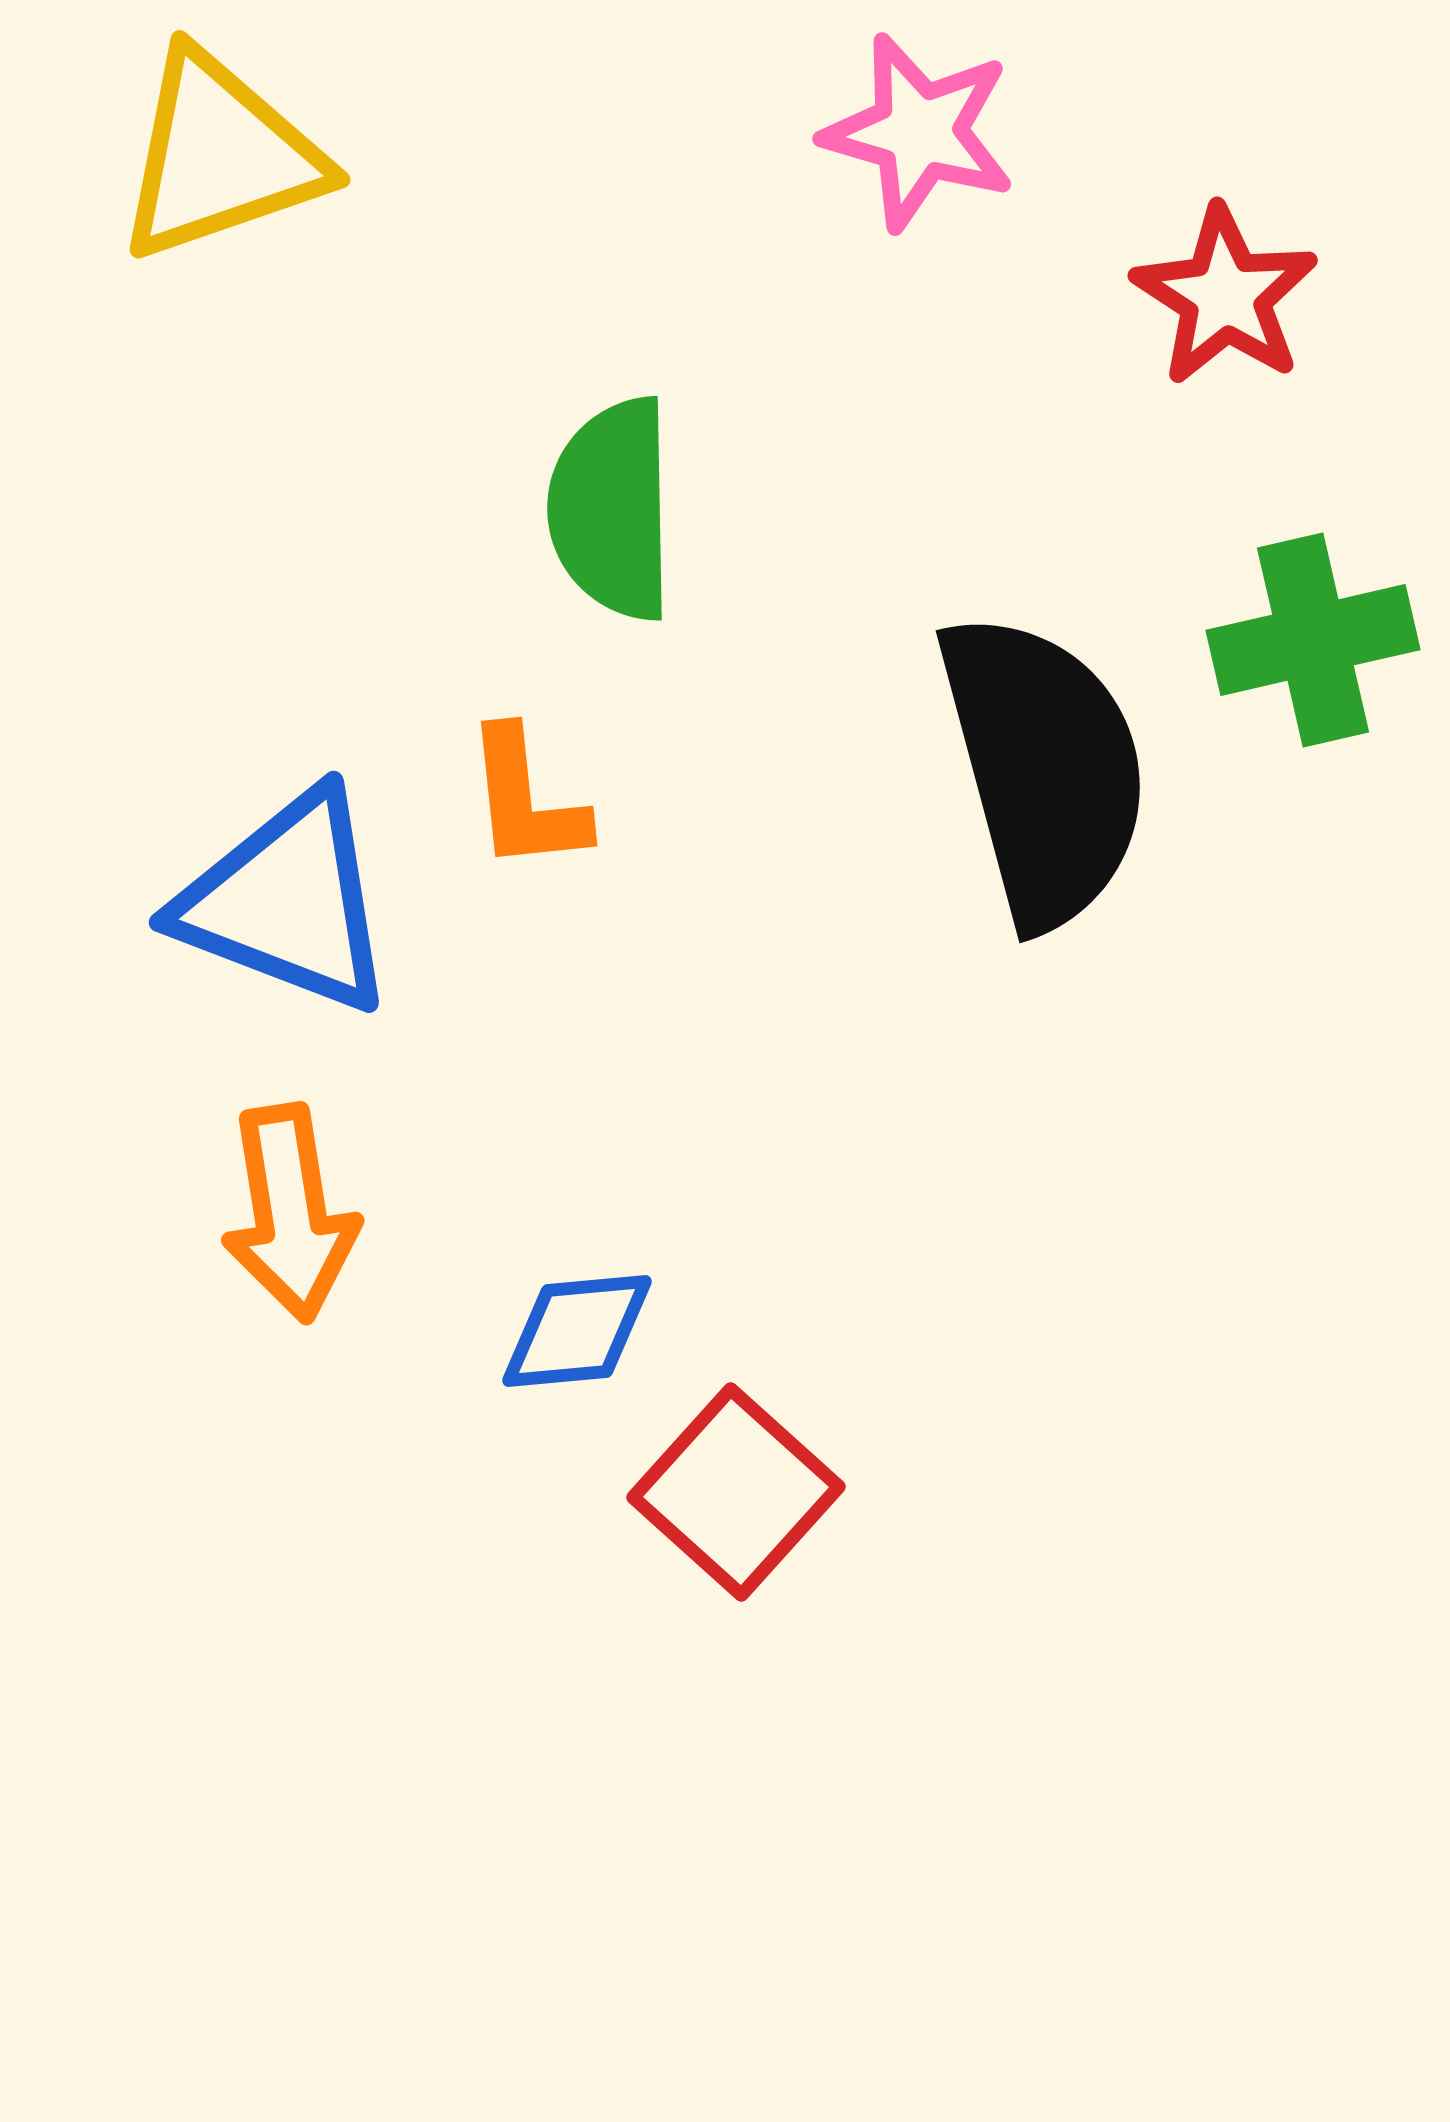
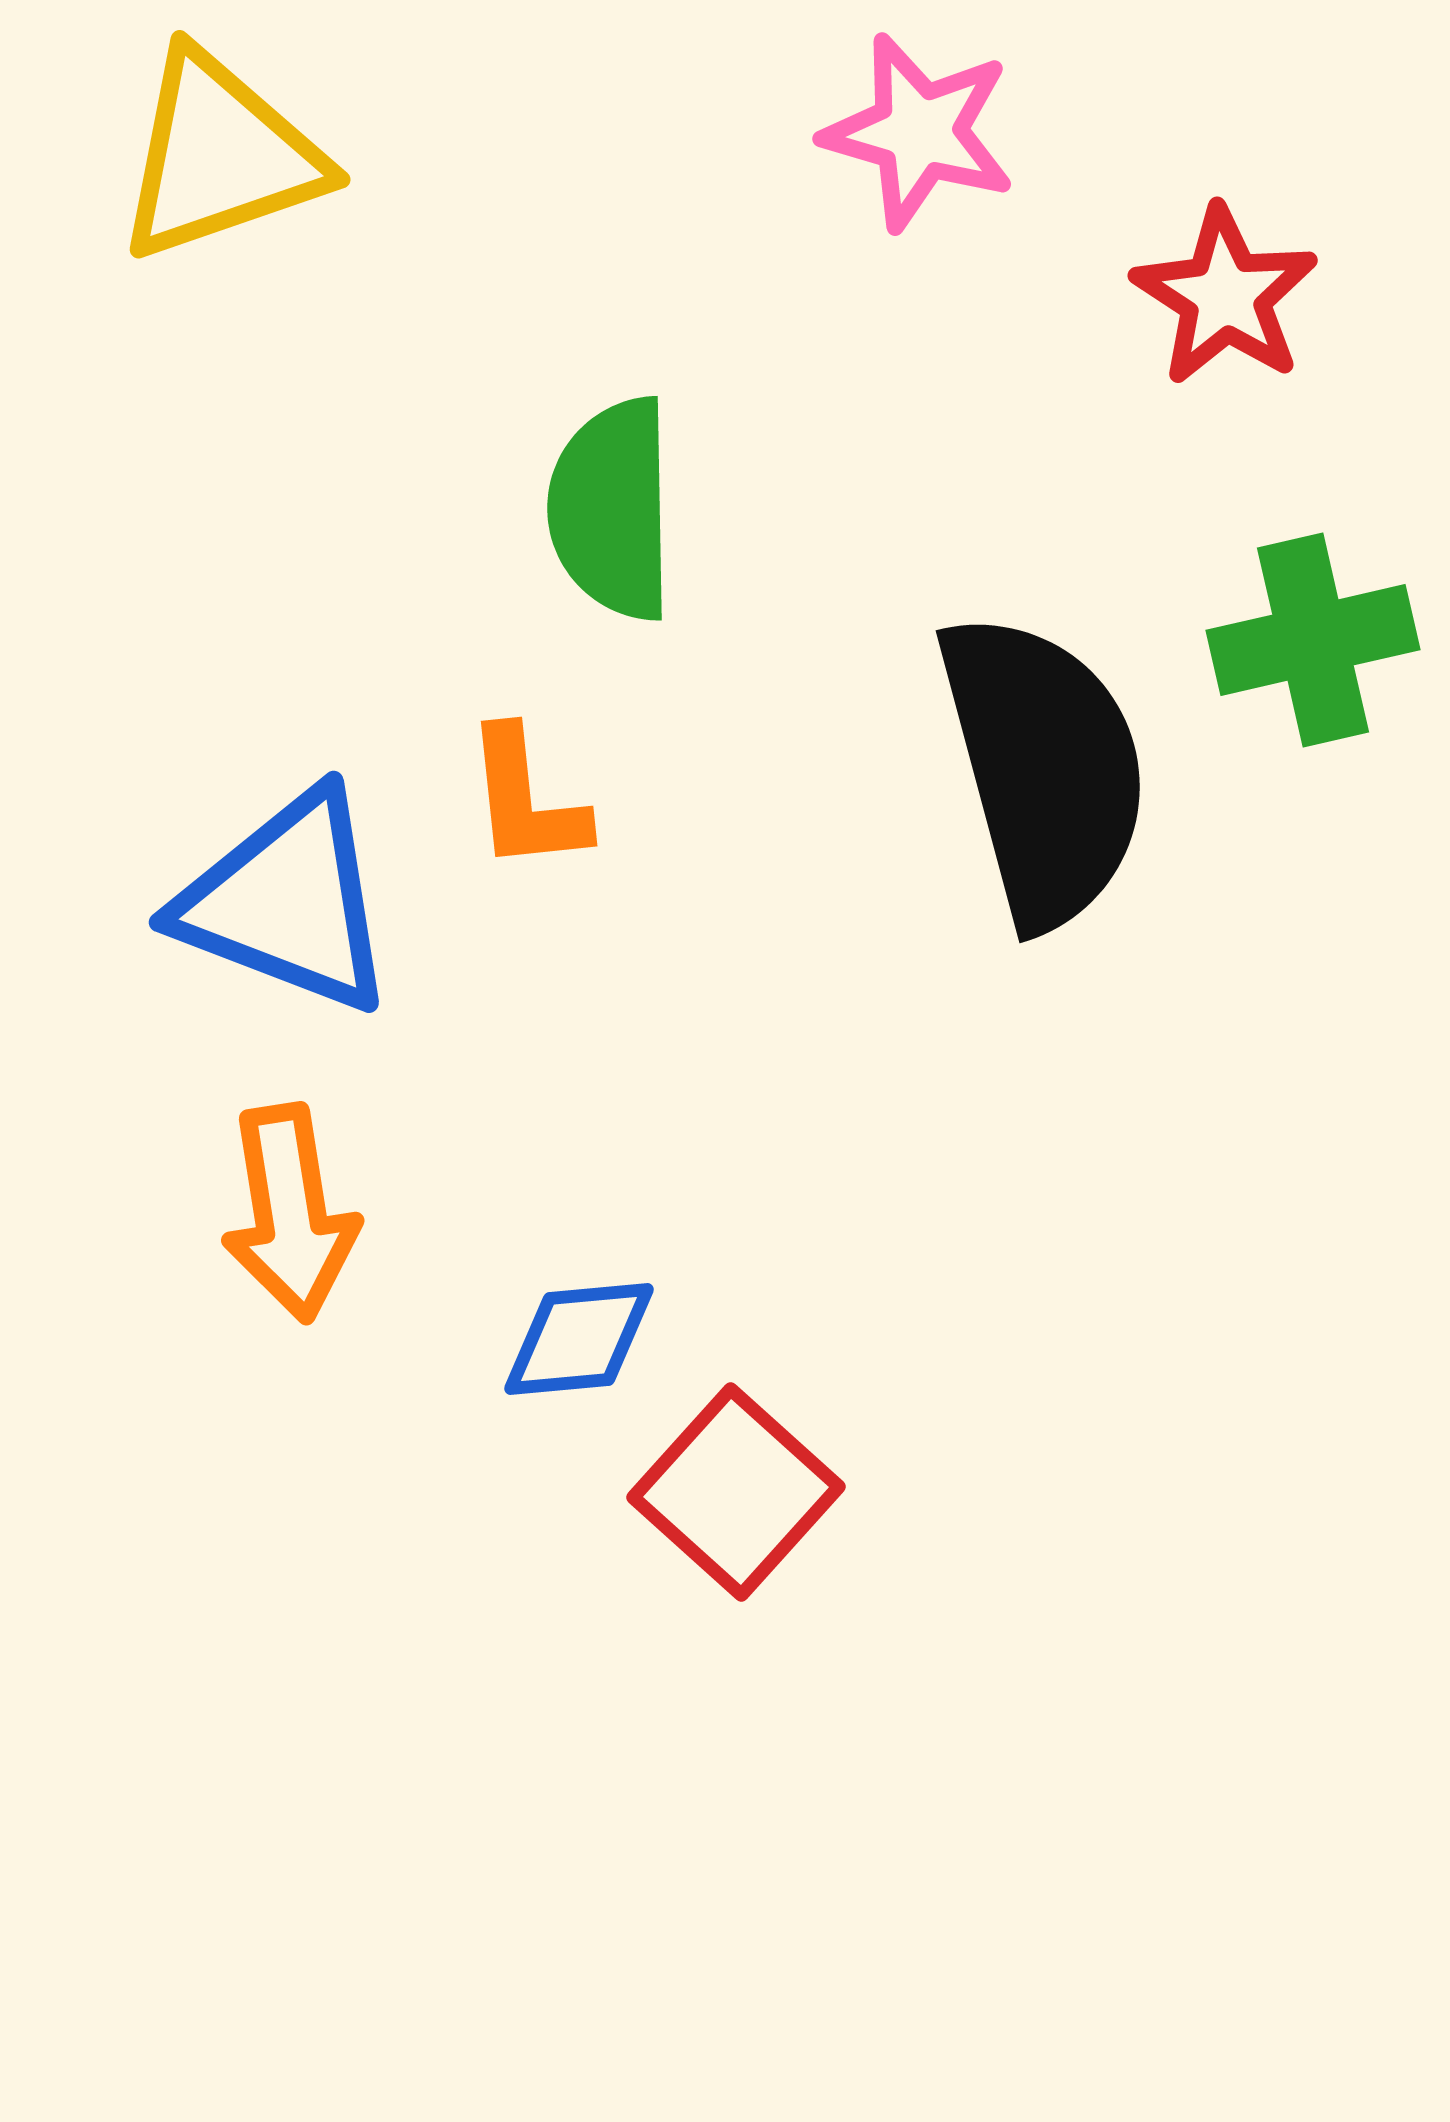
blue diamond: moved 2 px right, 8 px down
